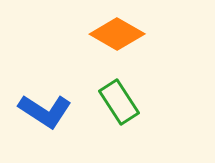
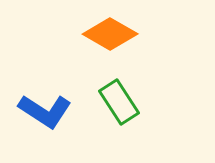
orange diamond: moved 7 px left
